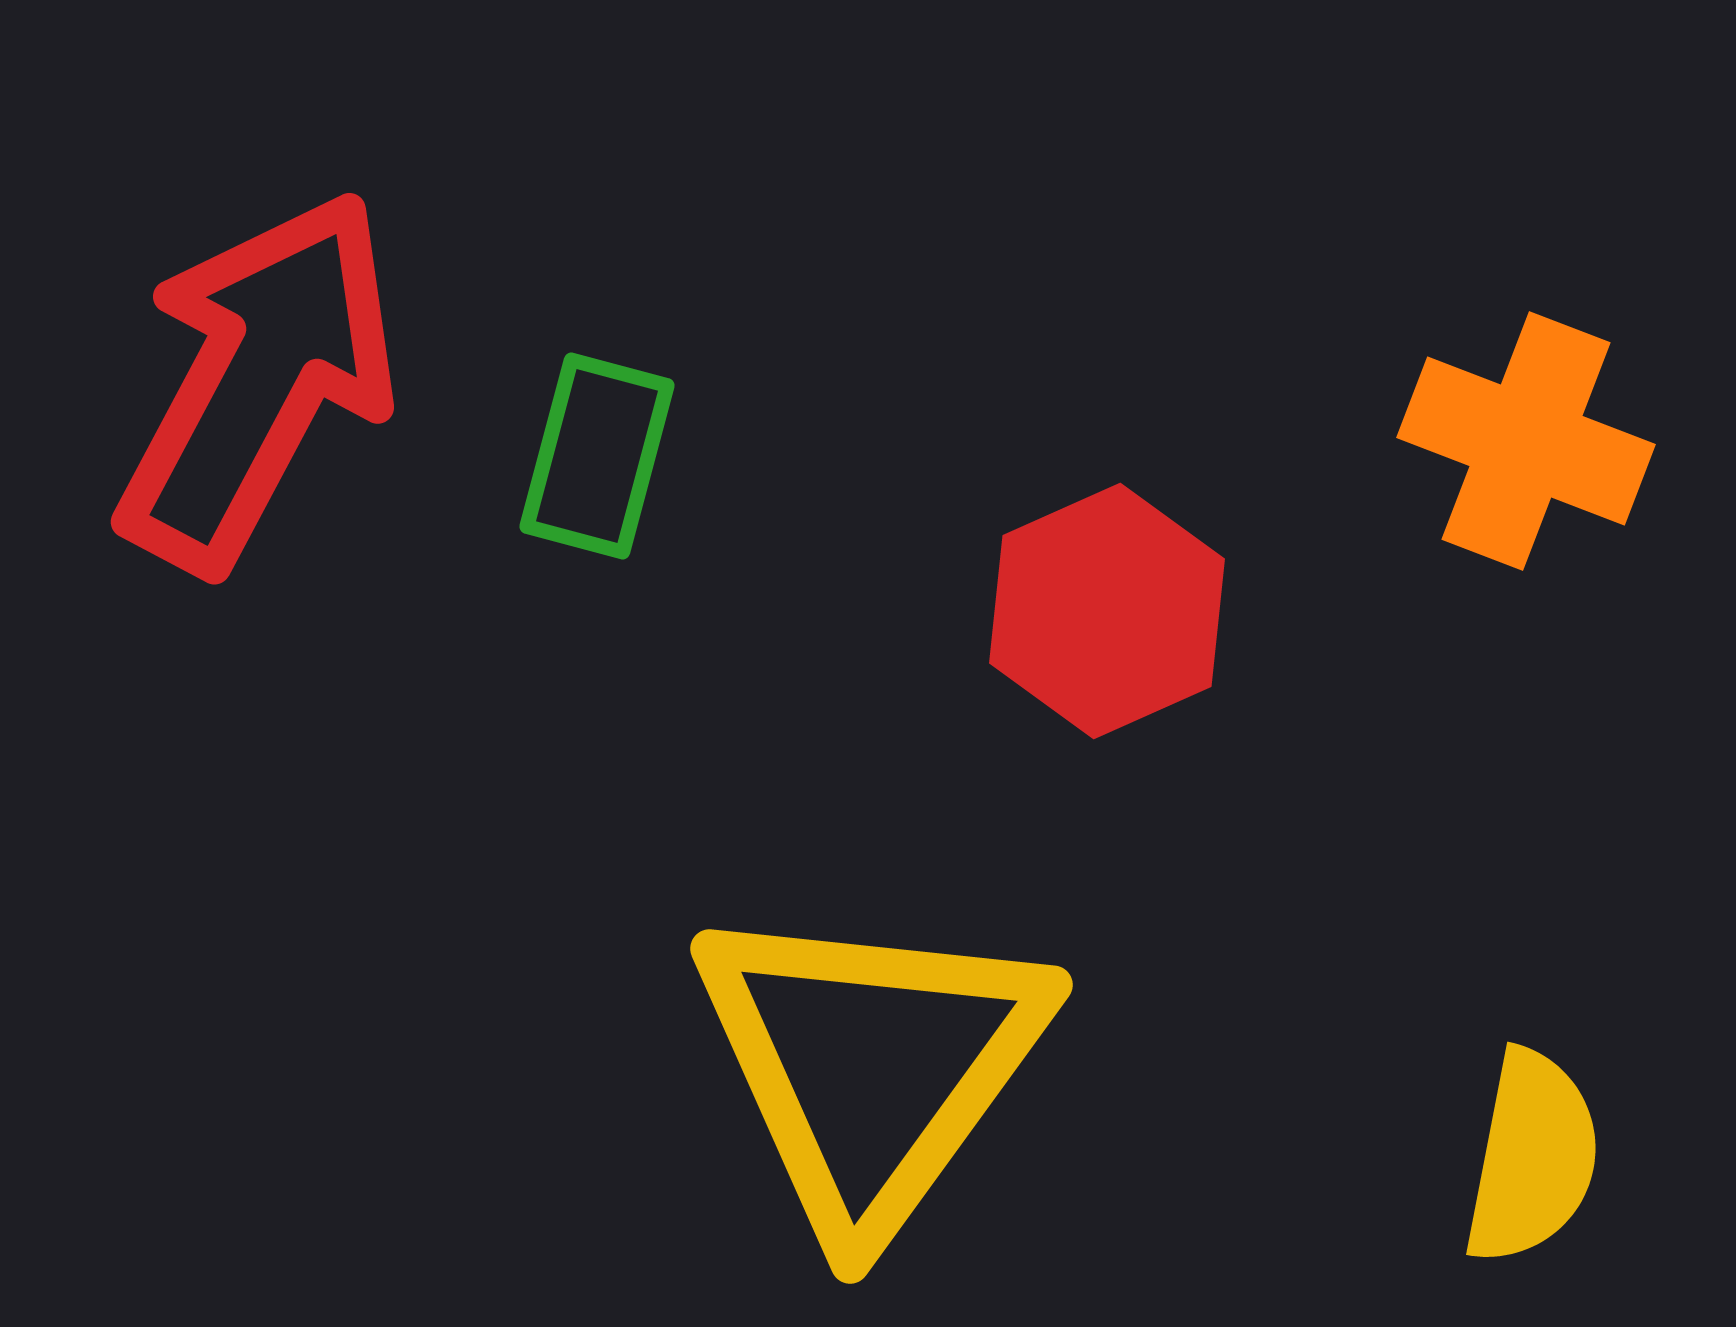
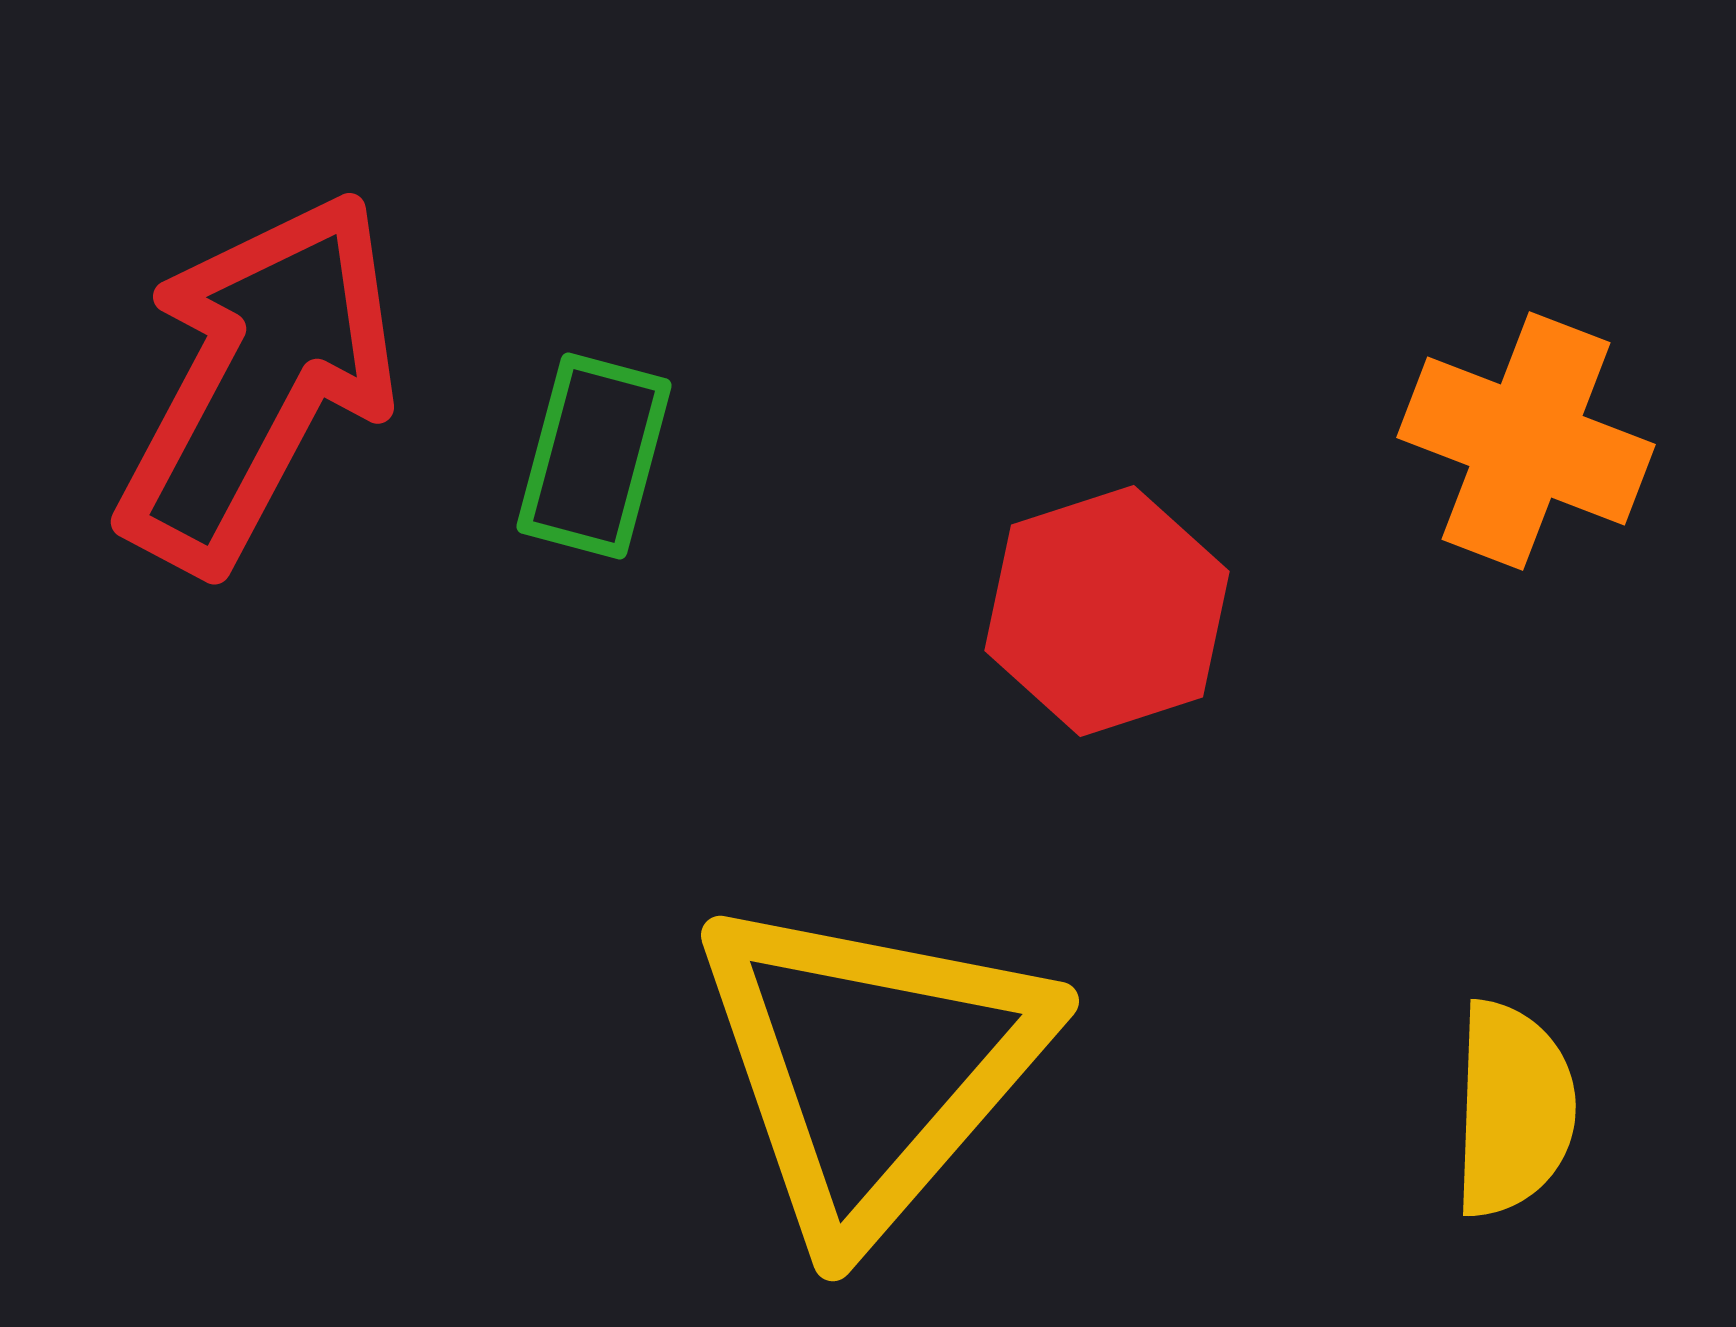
green rectangle: moved 3 px left
red hexagon: rotated 6 degrees clockwise
yellow triangle: rotated 5 degrees clockwise
yellow semicircle: moved 19 px left, 48 px up; rotated 9 degrees counterclockwise
